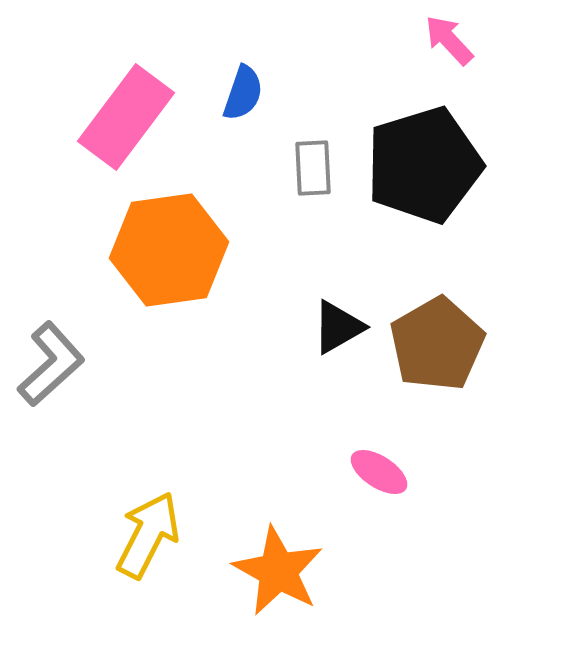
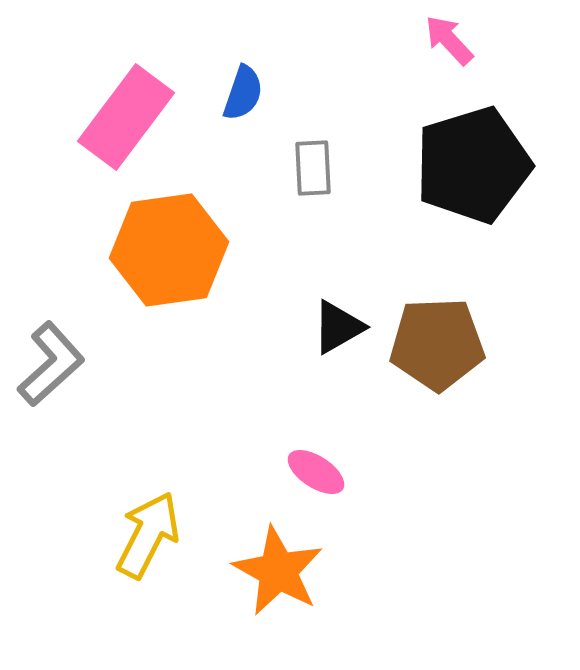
black pentagon: moved 49 px right
brown pentagon: rotated 28 degrees clockwise
pink ellipse: moved 63 px left
